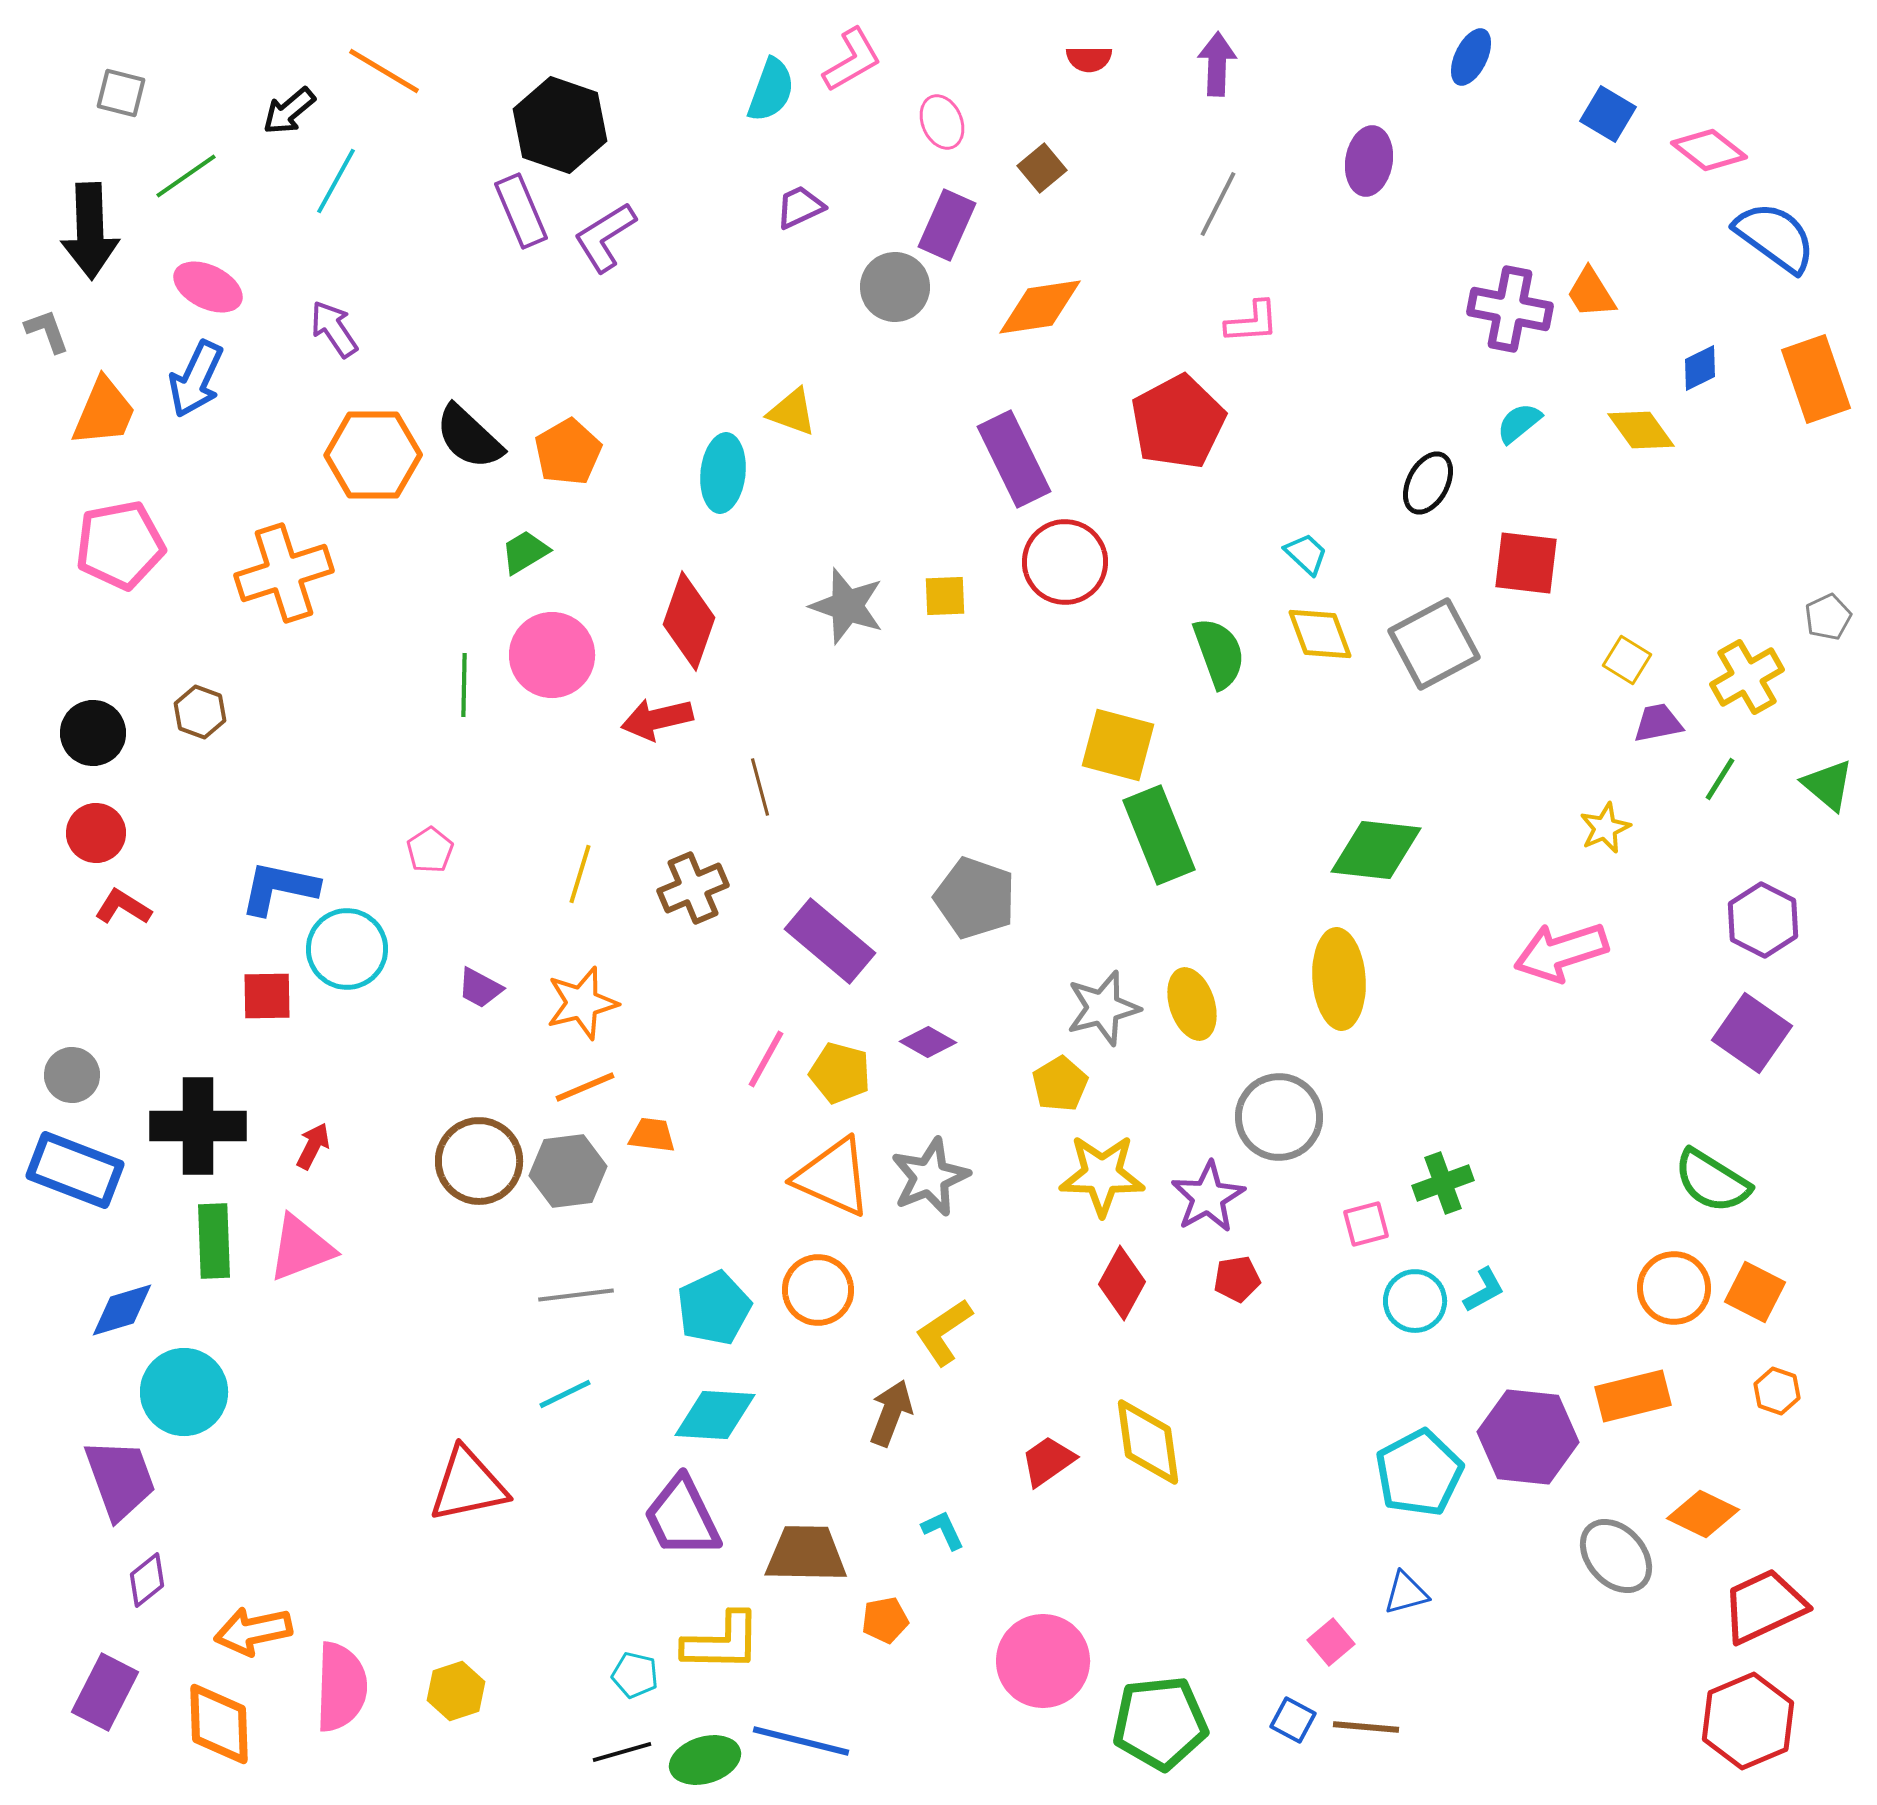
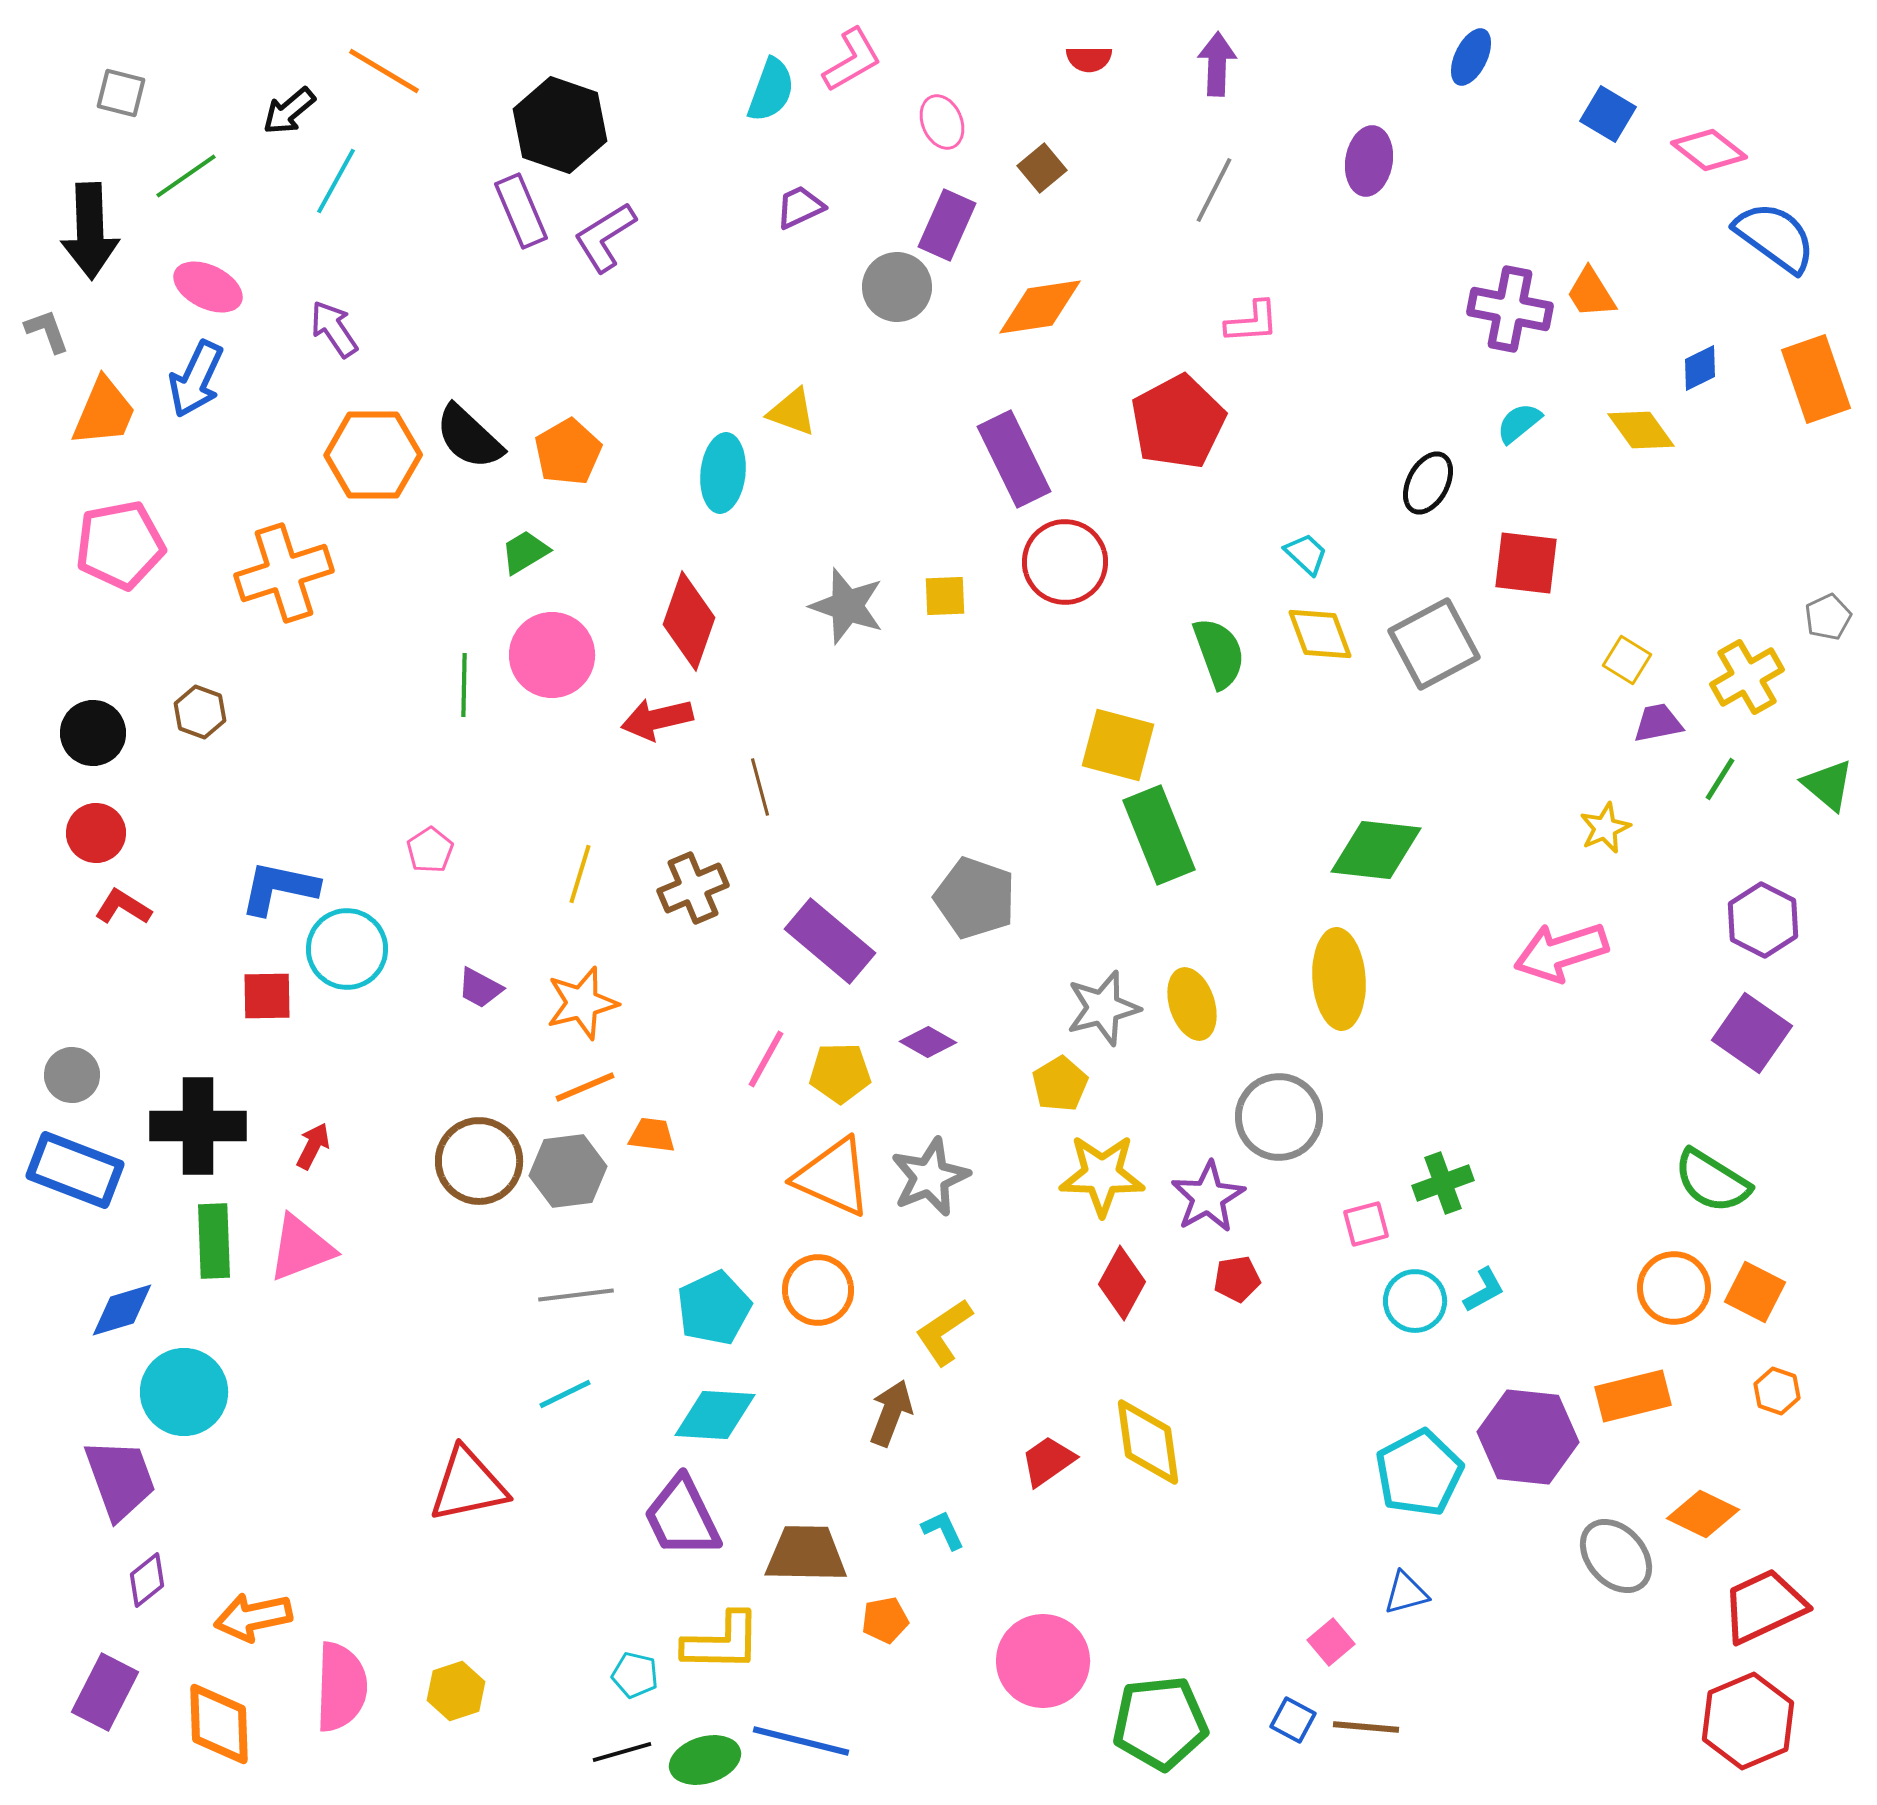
gray line at (1218, 204): moved 4 px left, 14 px up
gray circle at (895, 287): moved 2 px right
yellow pentagon at (840, 1073): rotated 16 degrees counterclockwise
orange arrow at (253, 1631): moved 14 px up
